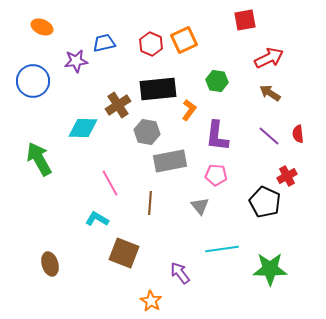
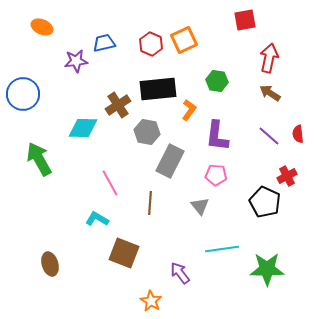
red arrow: rotated 52 degrees counterclockwise
blue circle: moved 10 px left, 13 px down
gray rectangle: rotated 52 degrees counterclockwise
green star: moved 3 px left
